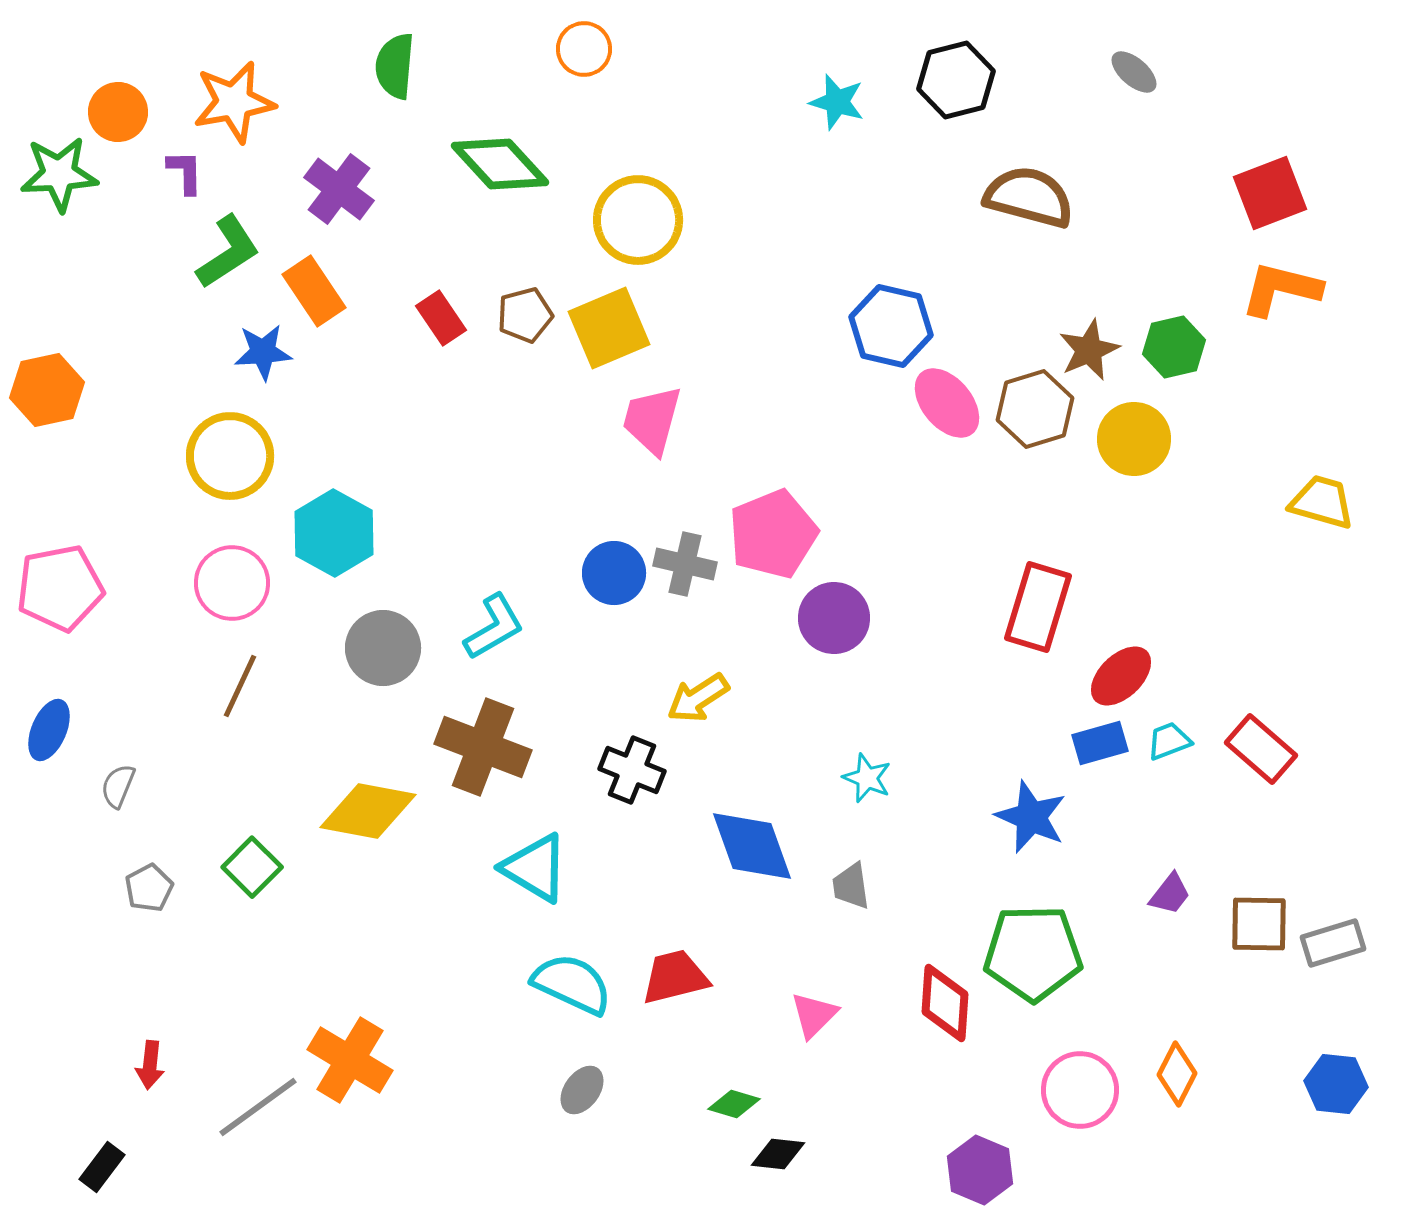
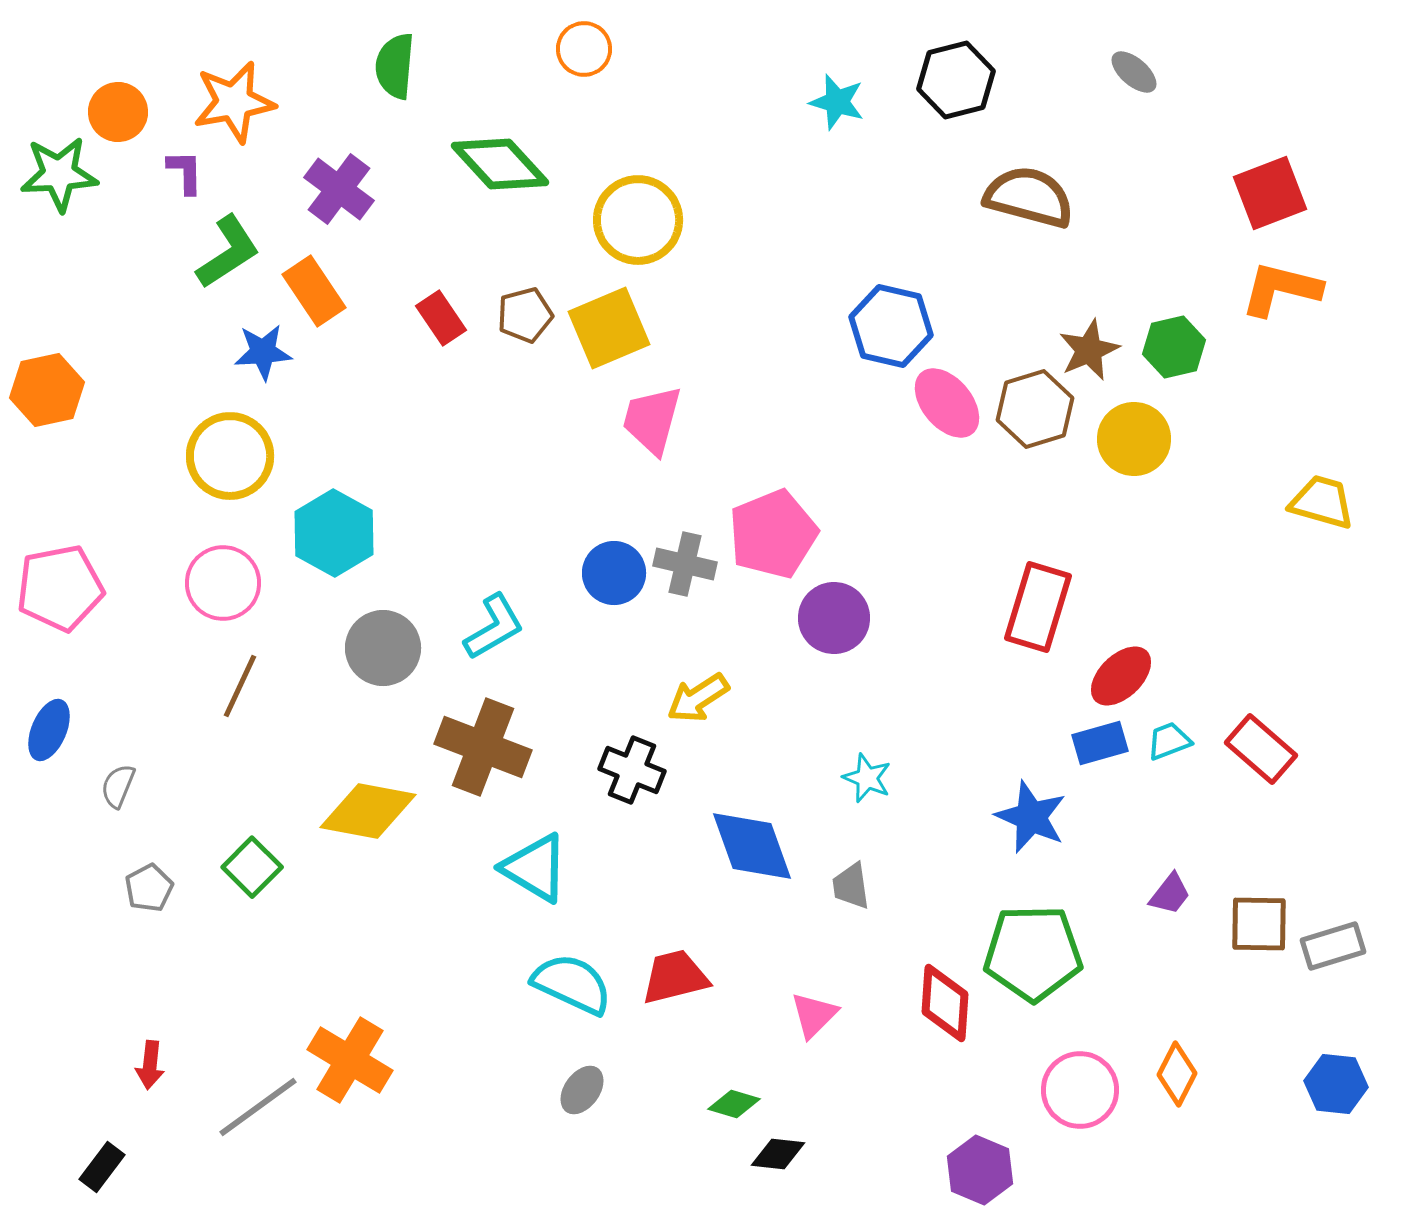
pink circle at (232, 583): moved 9 px left
gray rectangle at (1333, 943): moved 3 px down
